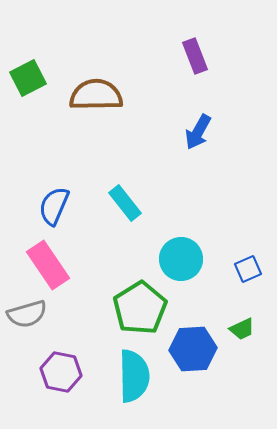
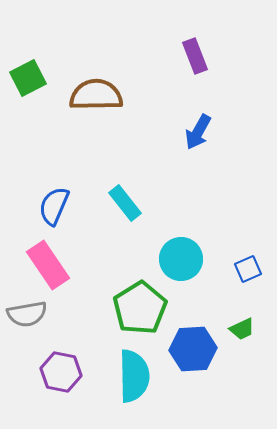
gray semicircle: rotated 6 degrees clockwise
